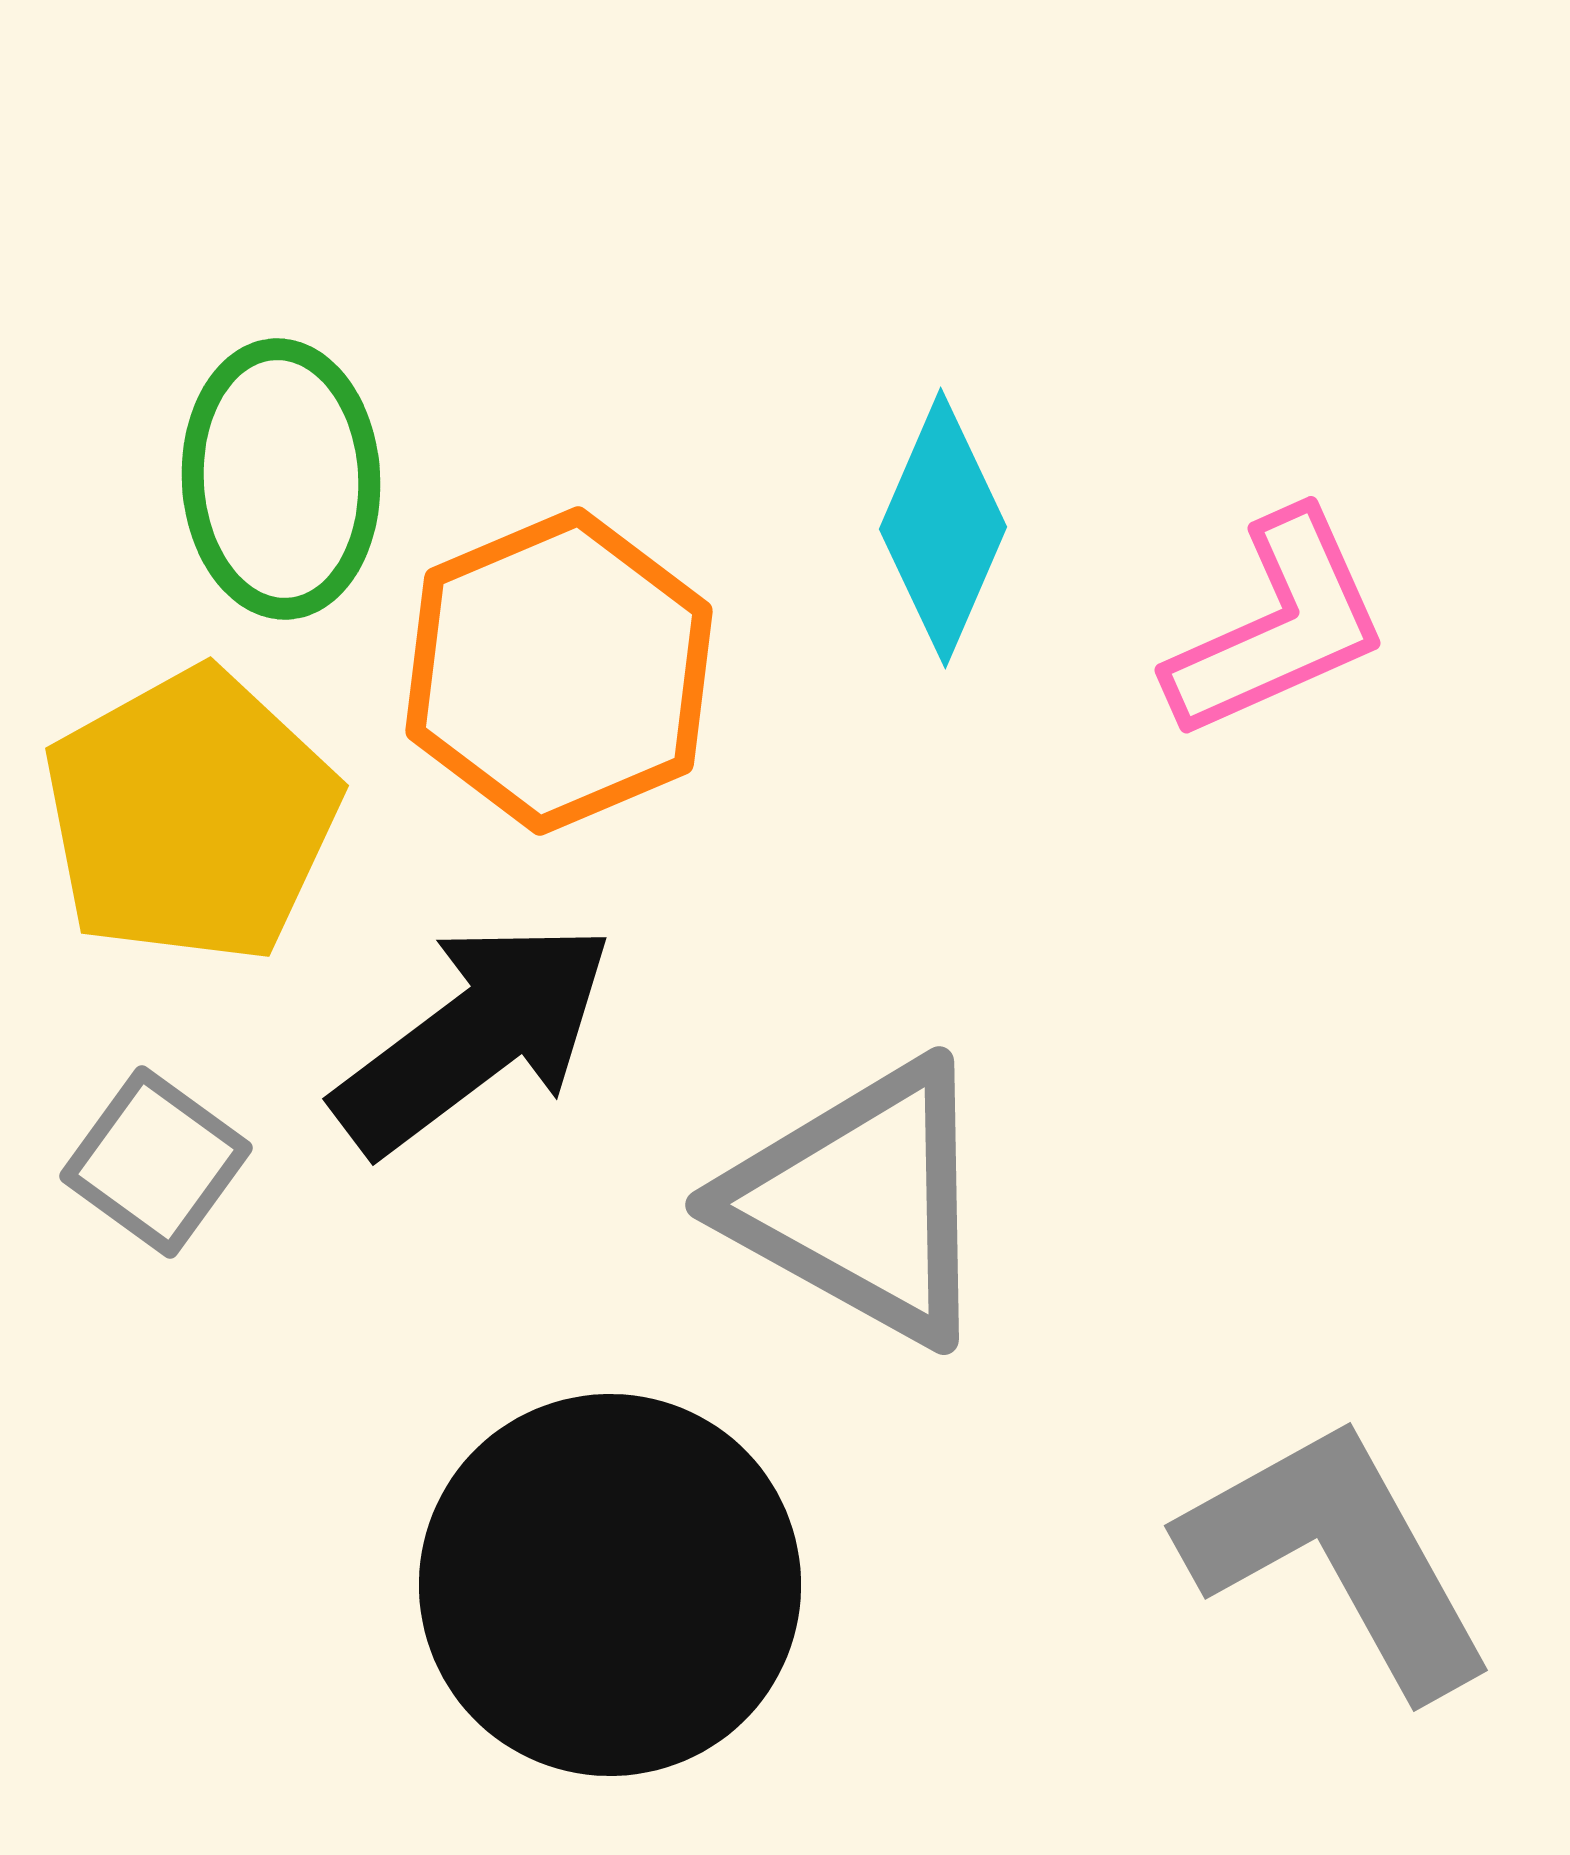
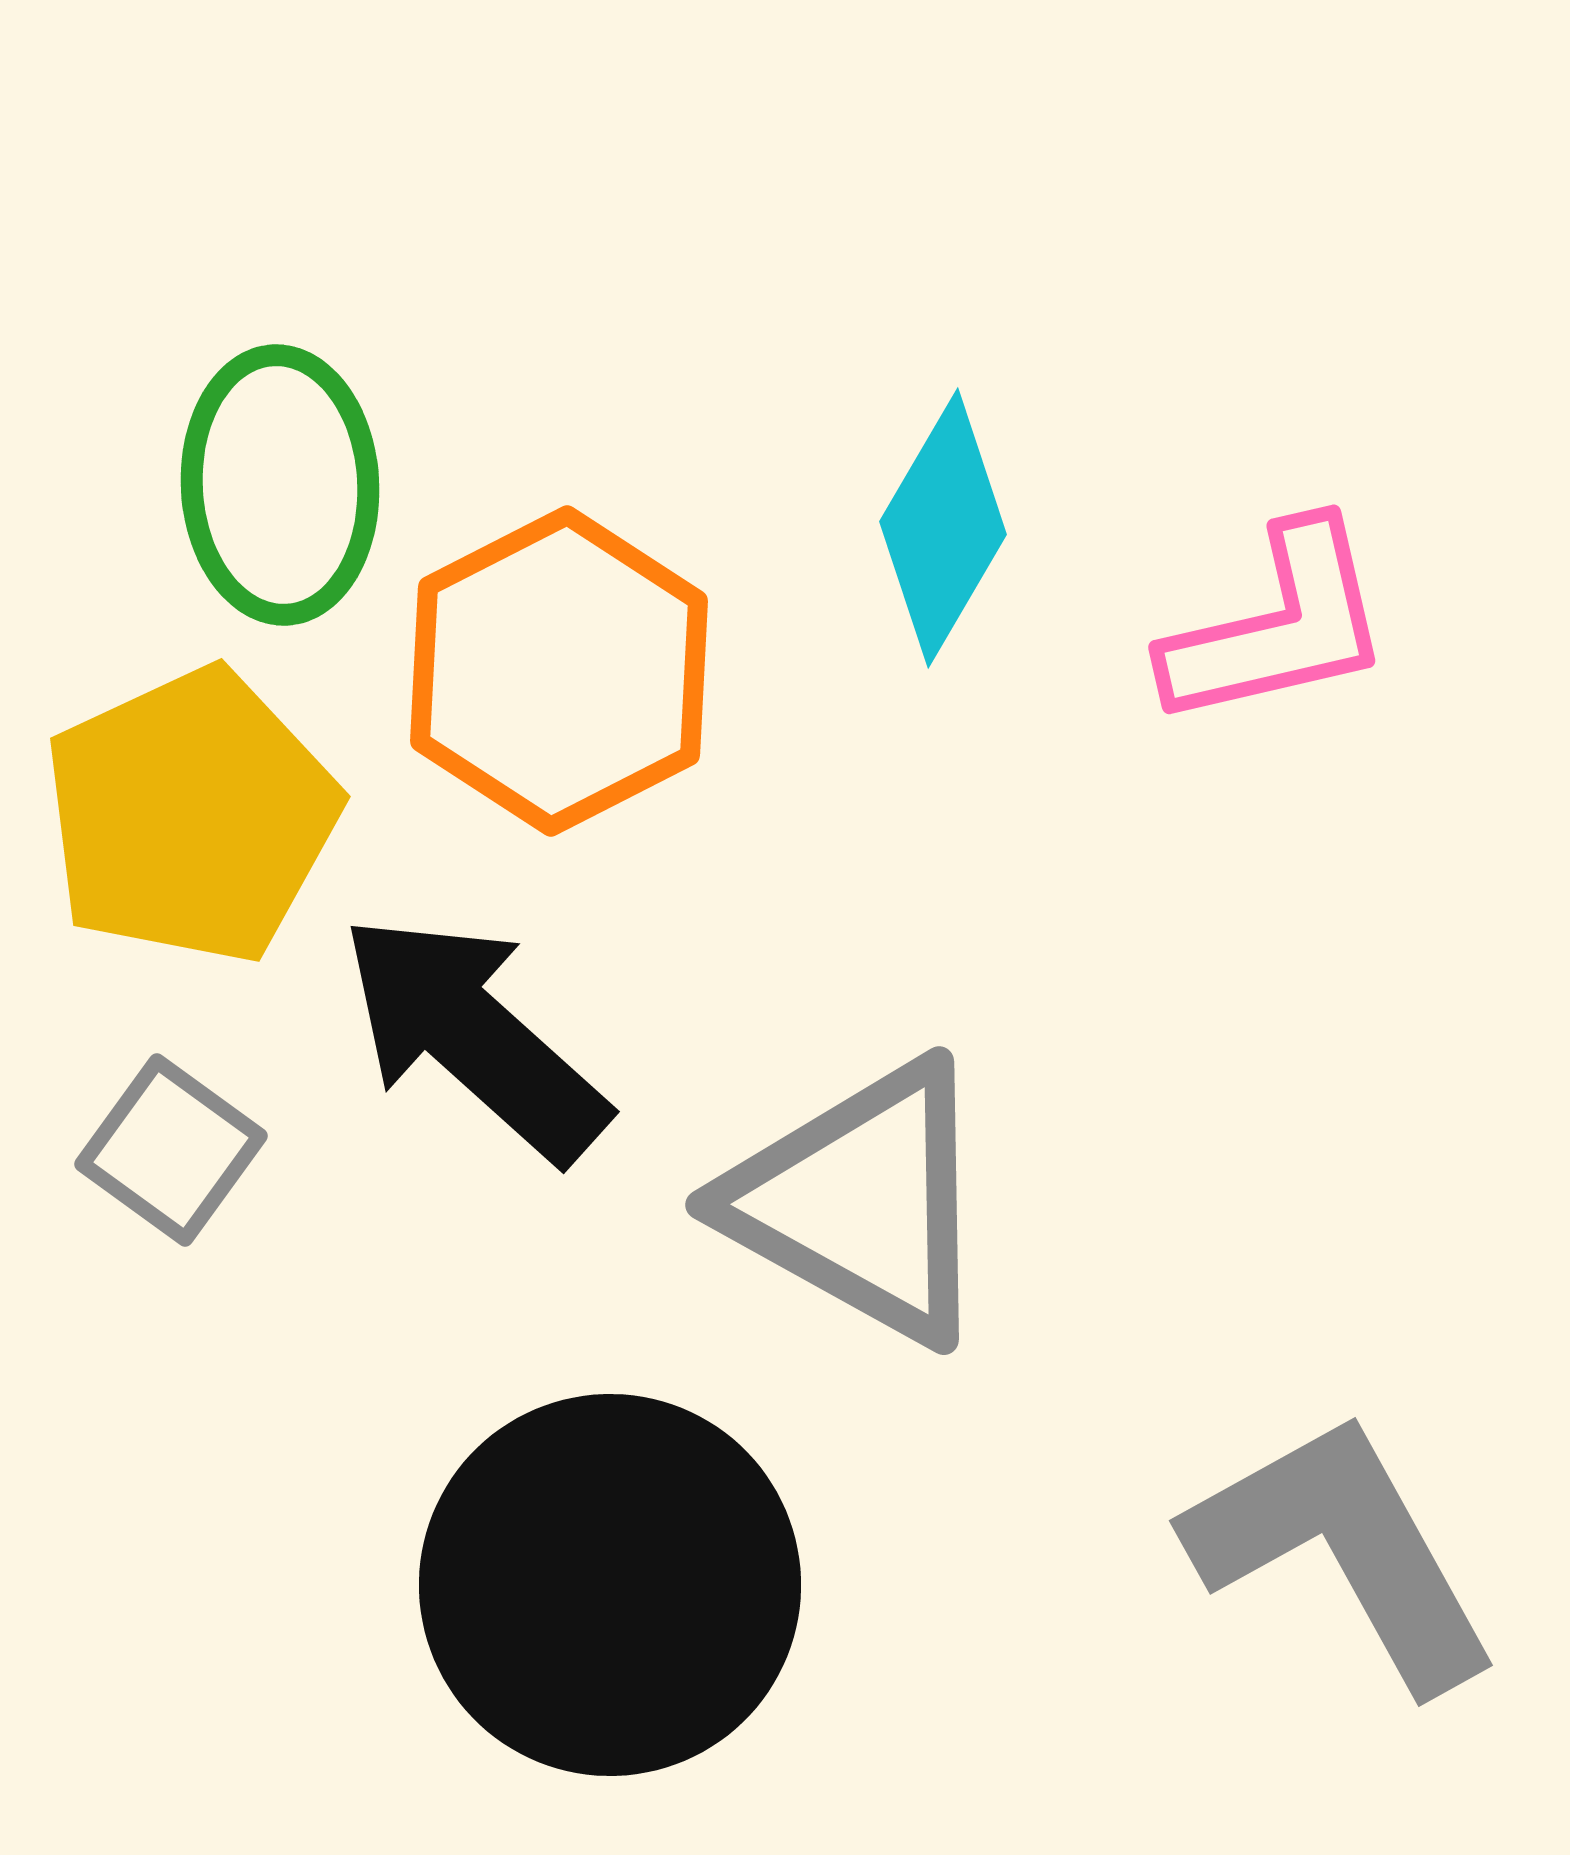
green ellipse: moved 1 px left, 6 px down
cyan diamond: rotated 7 degrees clockwise
pink L-shape: rotated 11 degrees clockwise
orange hexagon: rotated 4 degrees counterclockwise
yellow pentagon: rotated 4 degrees clockwise
black arrow: rotated 101 degrees counterclockwise
gray square: moved 15 px right, 12 px up
gray L-shape: moved 5 px right, 5 px up
